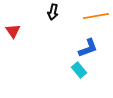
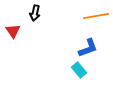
black arrow: moved 18 px left, 1 px down
